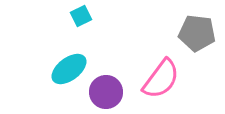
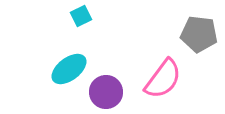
gray pentagon: moved 2 px right, 1 px down
pink semicircle: moved 2 px right
